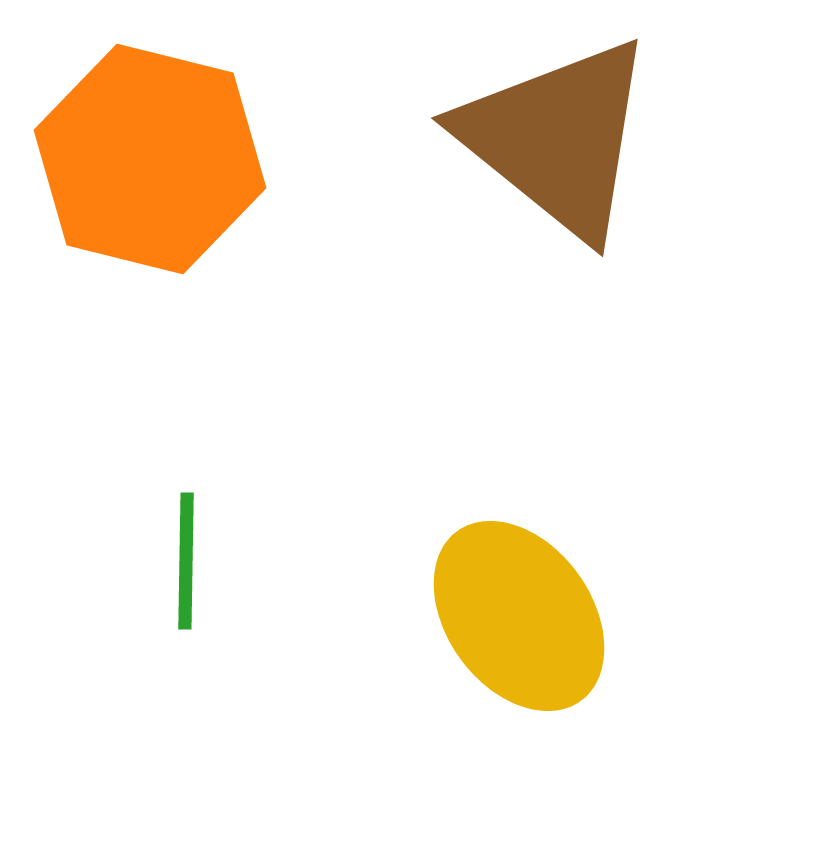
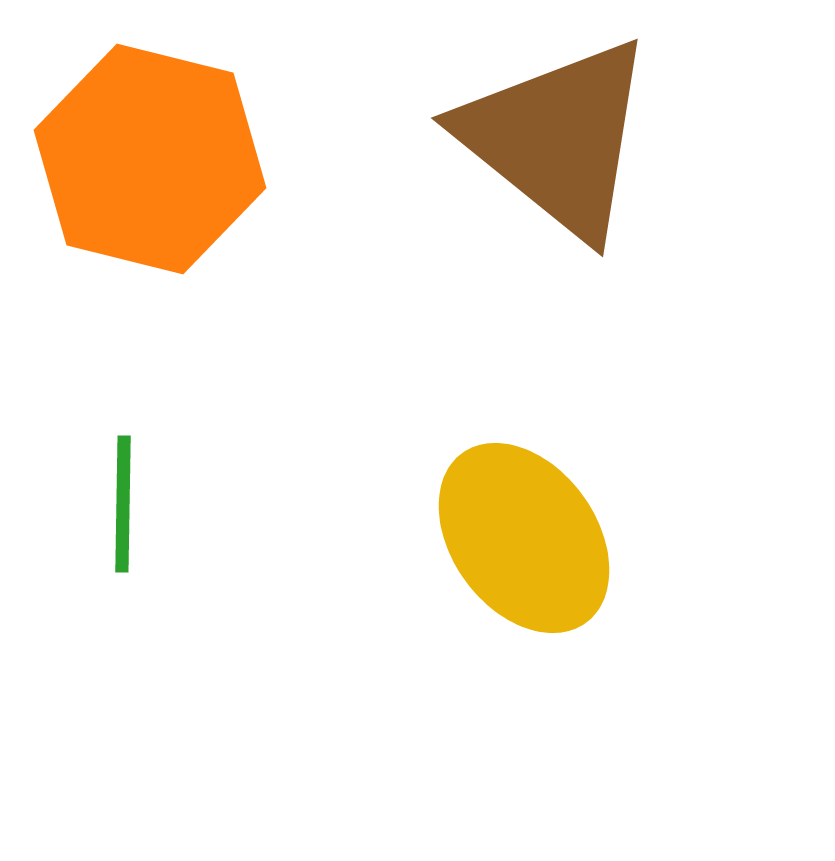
green line: moved 63 px left, 57 px up
yellow ellipse: moved 5 px right, 78 px up
